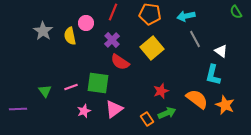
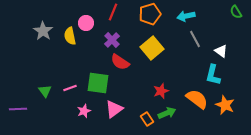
orange pentagon: rotated 25 degrees counterclockwise
pink line: moved 1 px left, 1 px down
